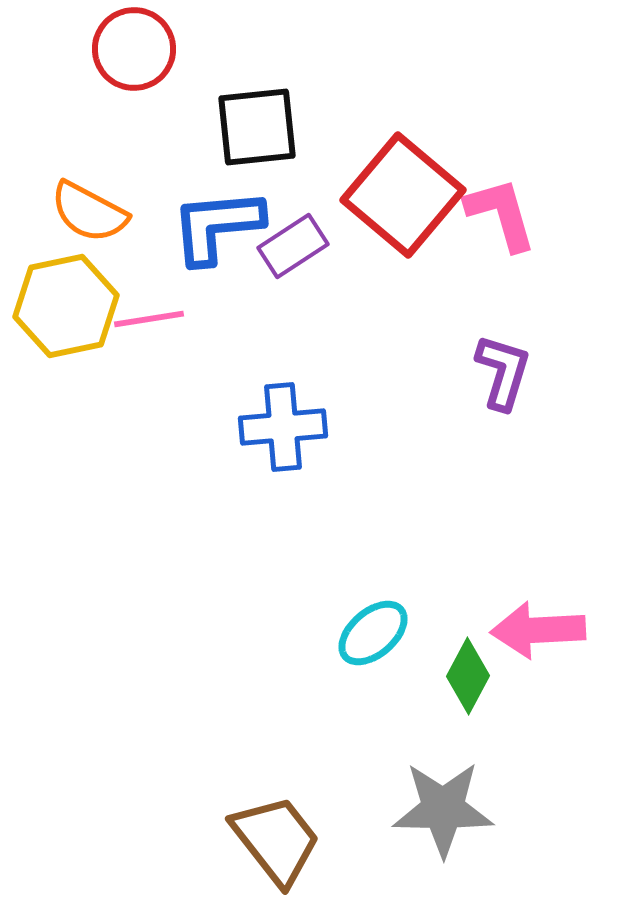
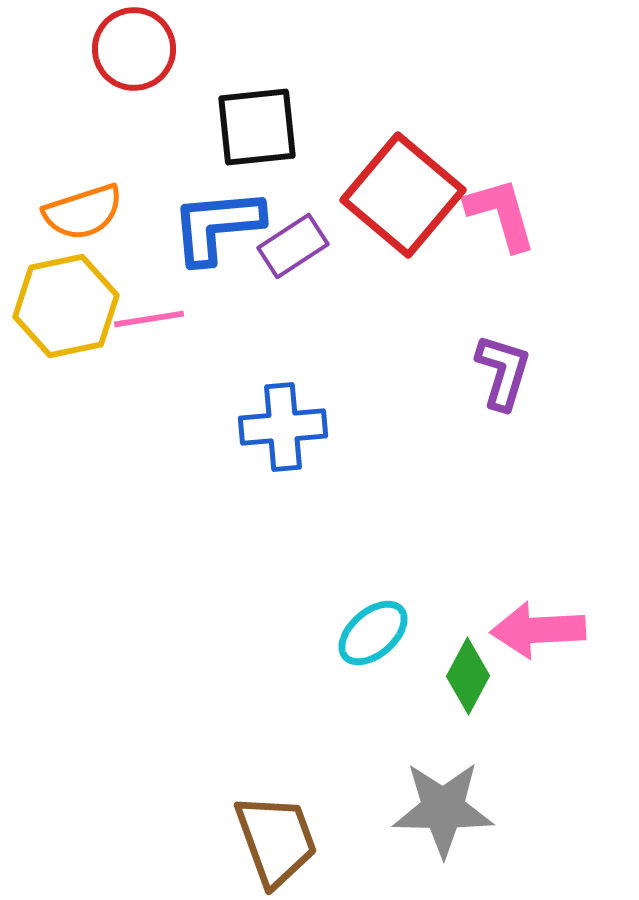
orange semicircle: moved 6 px left; rotated 46 degrees counterclockwise
brown trapezoid: rotated 18 degrees clockwise
